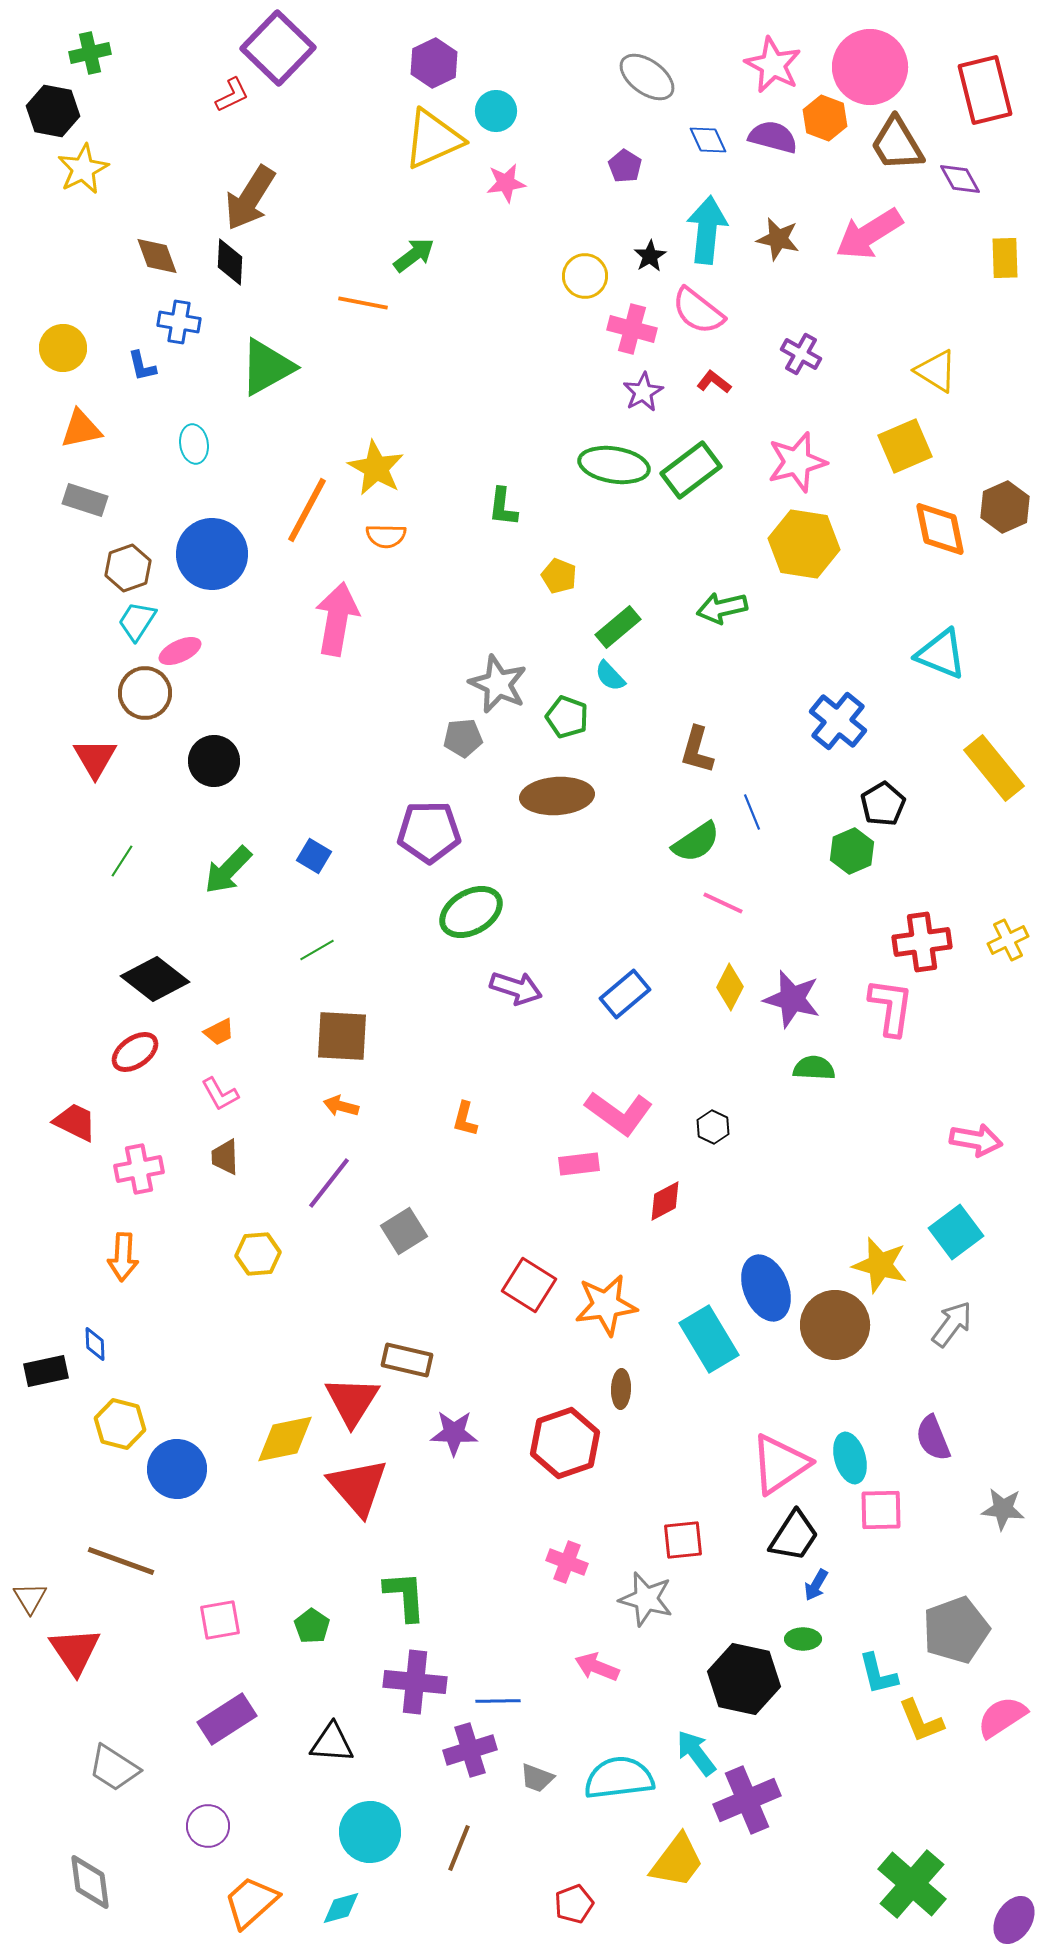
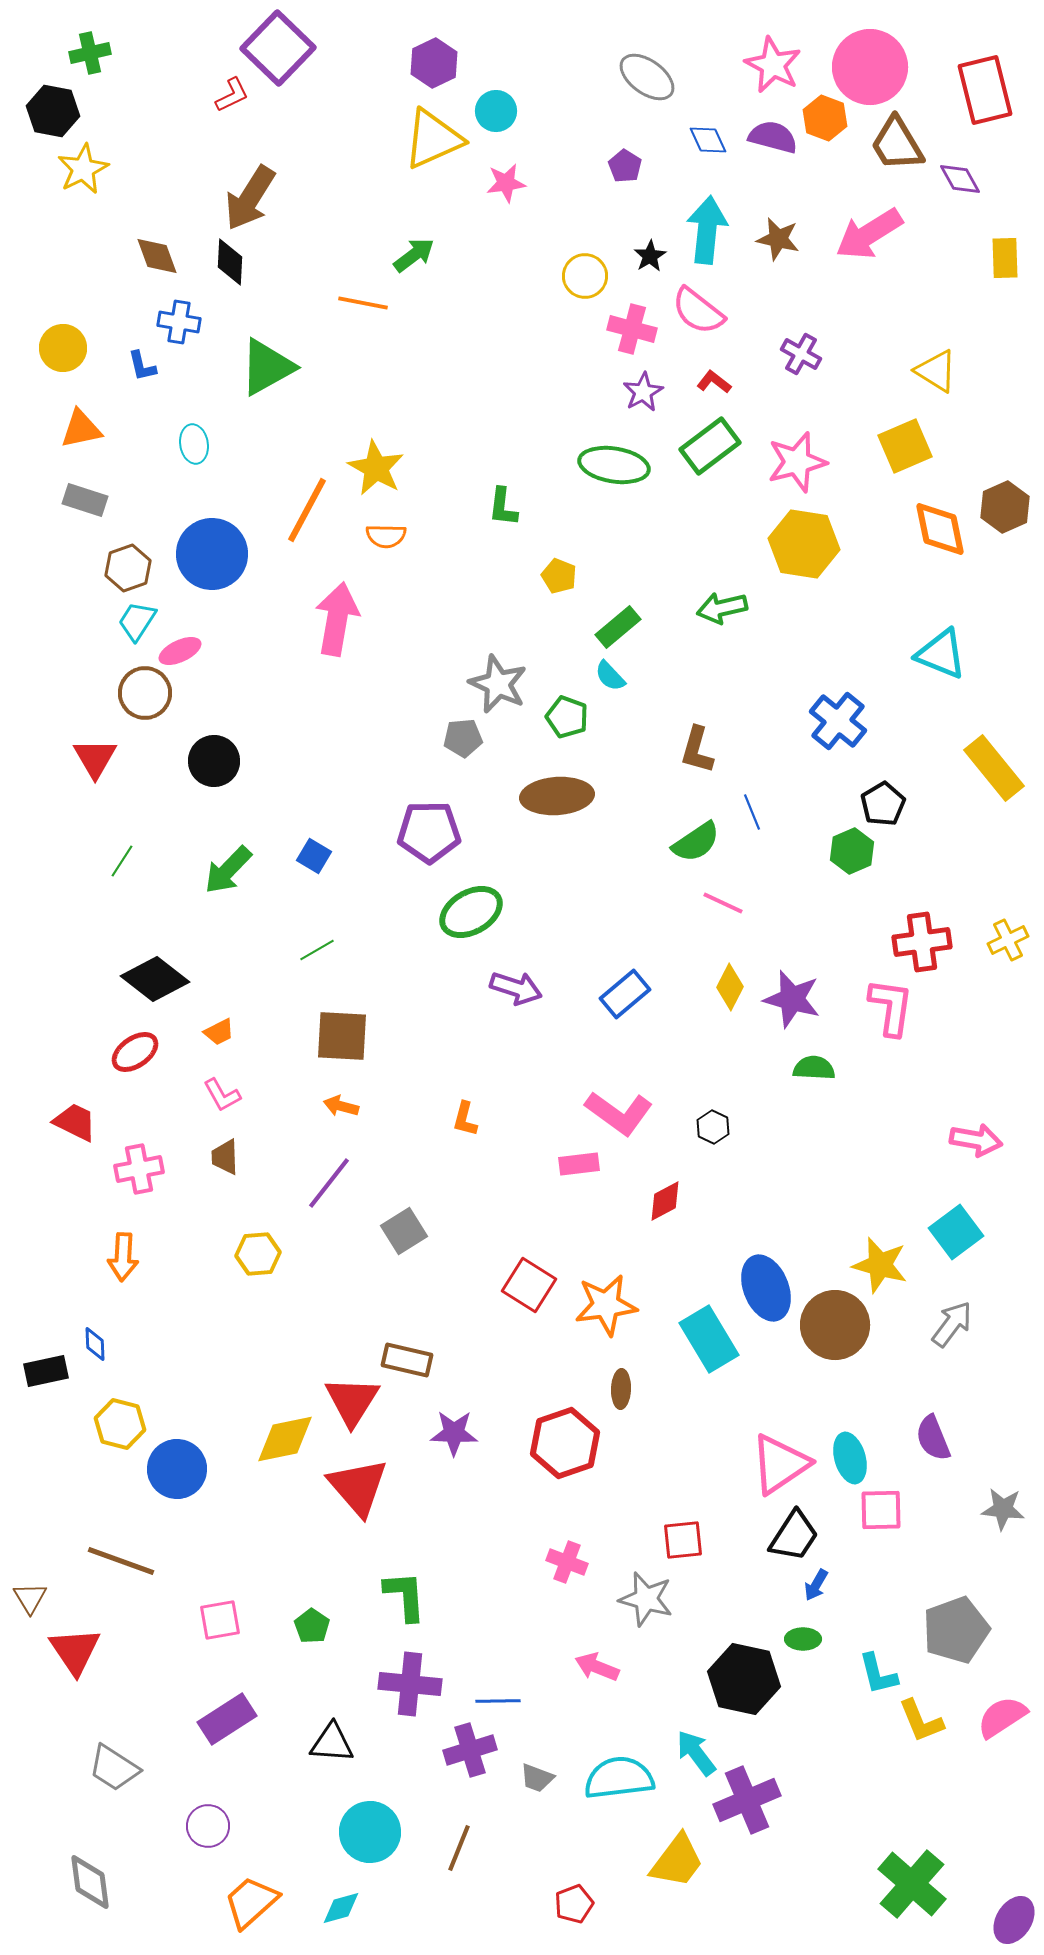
green rectangle at (691, 470): moved 19 px right, 24 px up
pink L-shape at (220, 1094): moved 2 px right, 1 px down
purple cross at (415, 1682): moved 5 px left, 2 px down
